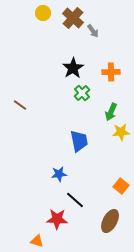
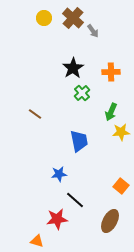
yellow circle: moved 1 px right, 5 px down
brown line: moved 15 px right, 9 px down
red star: rotated 10 degrees counterclockwise
